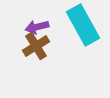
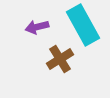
brown cross: moved 24 px right, 13 px down
